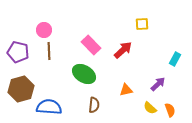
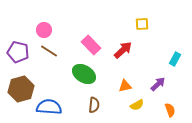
brown line: rotated 54 degrees counterclockwise
orange triangle: moved 1 px left, 4 px up
yellow semicircle: moved 13 px left, 3 px up; rotated 72 degrees counterclockwise
